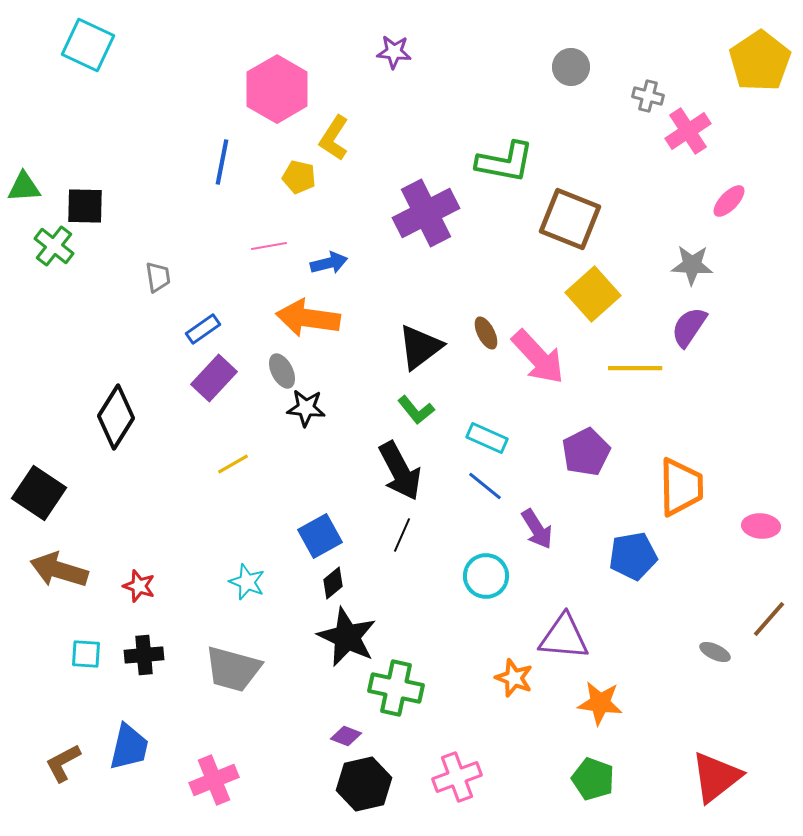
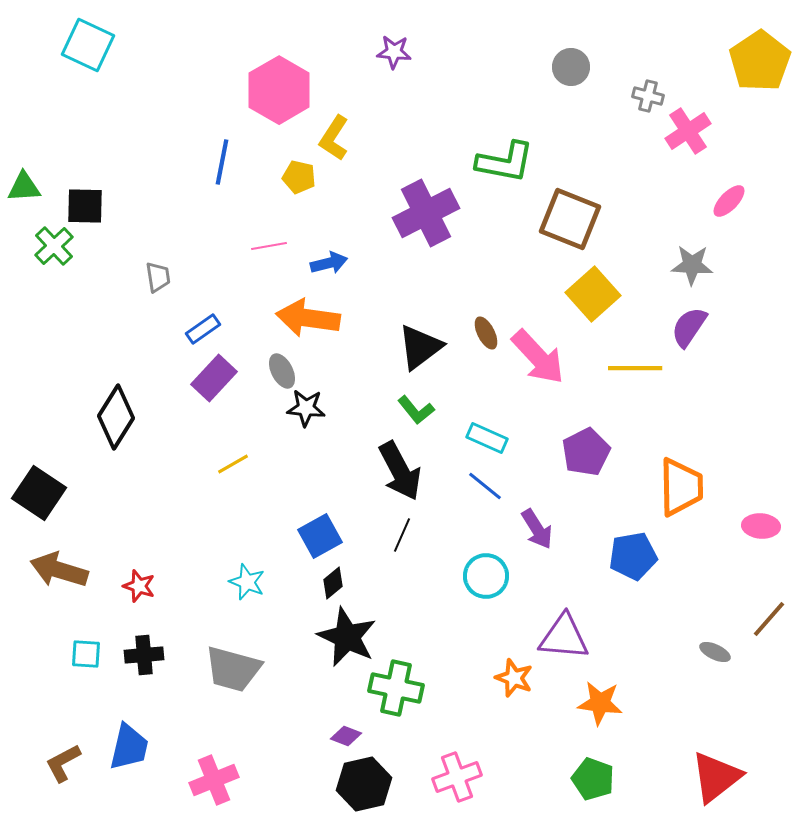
pink hexagon at (277, 89): moved 2 px right, 1 px down
green cross at (54, 246): rotated 9 degrees clockwise
